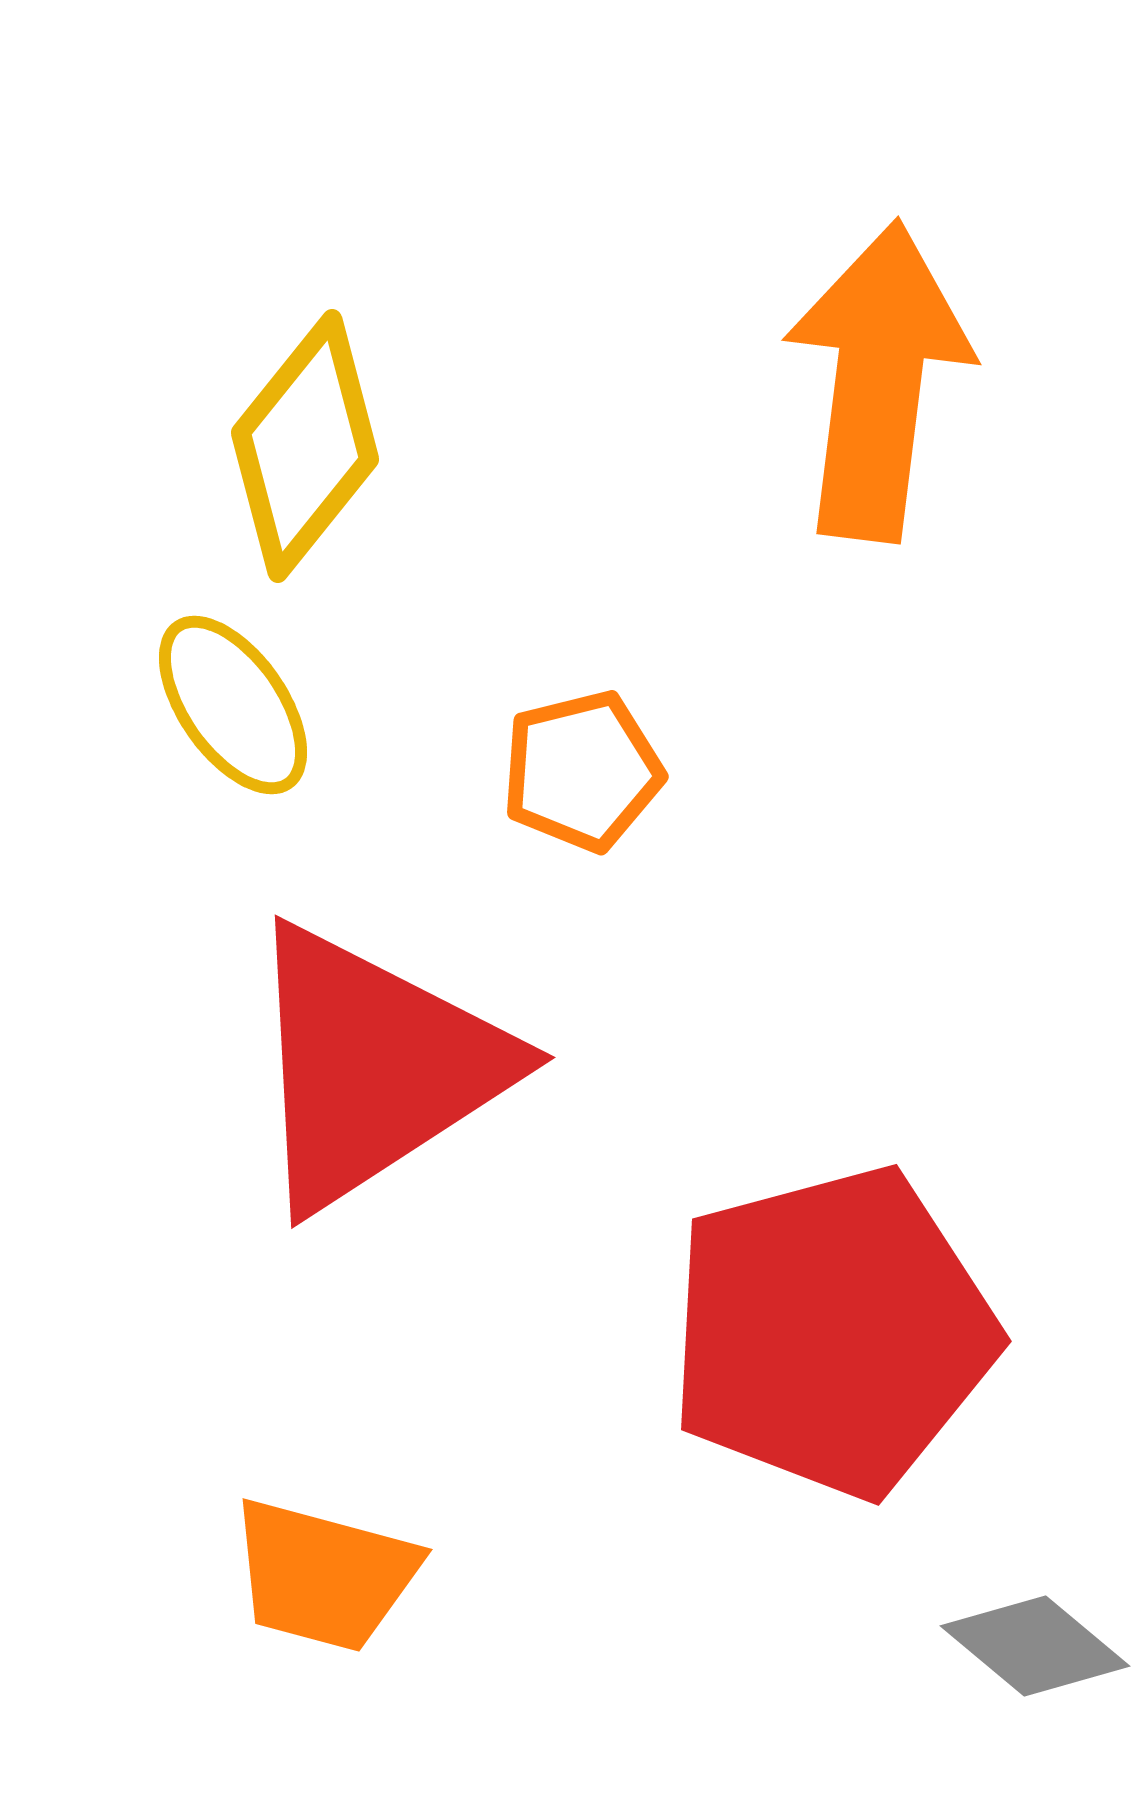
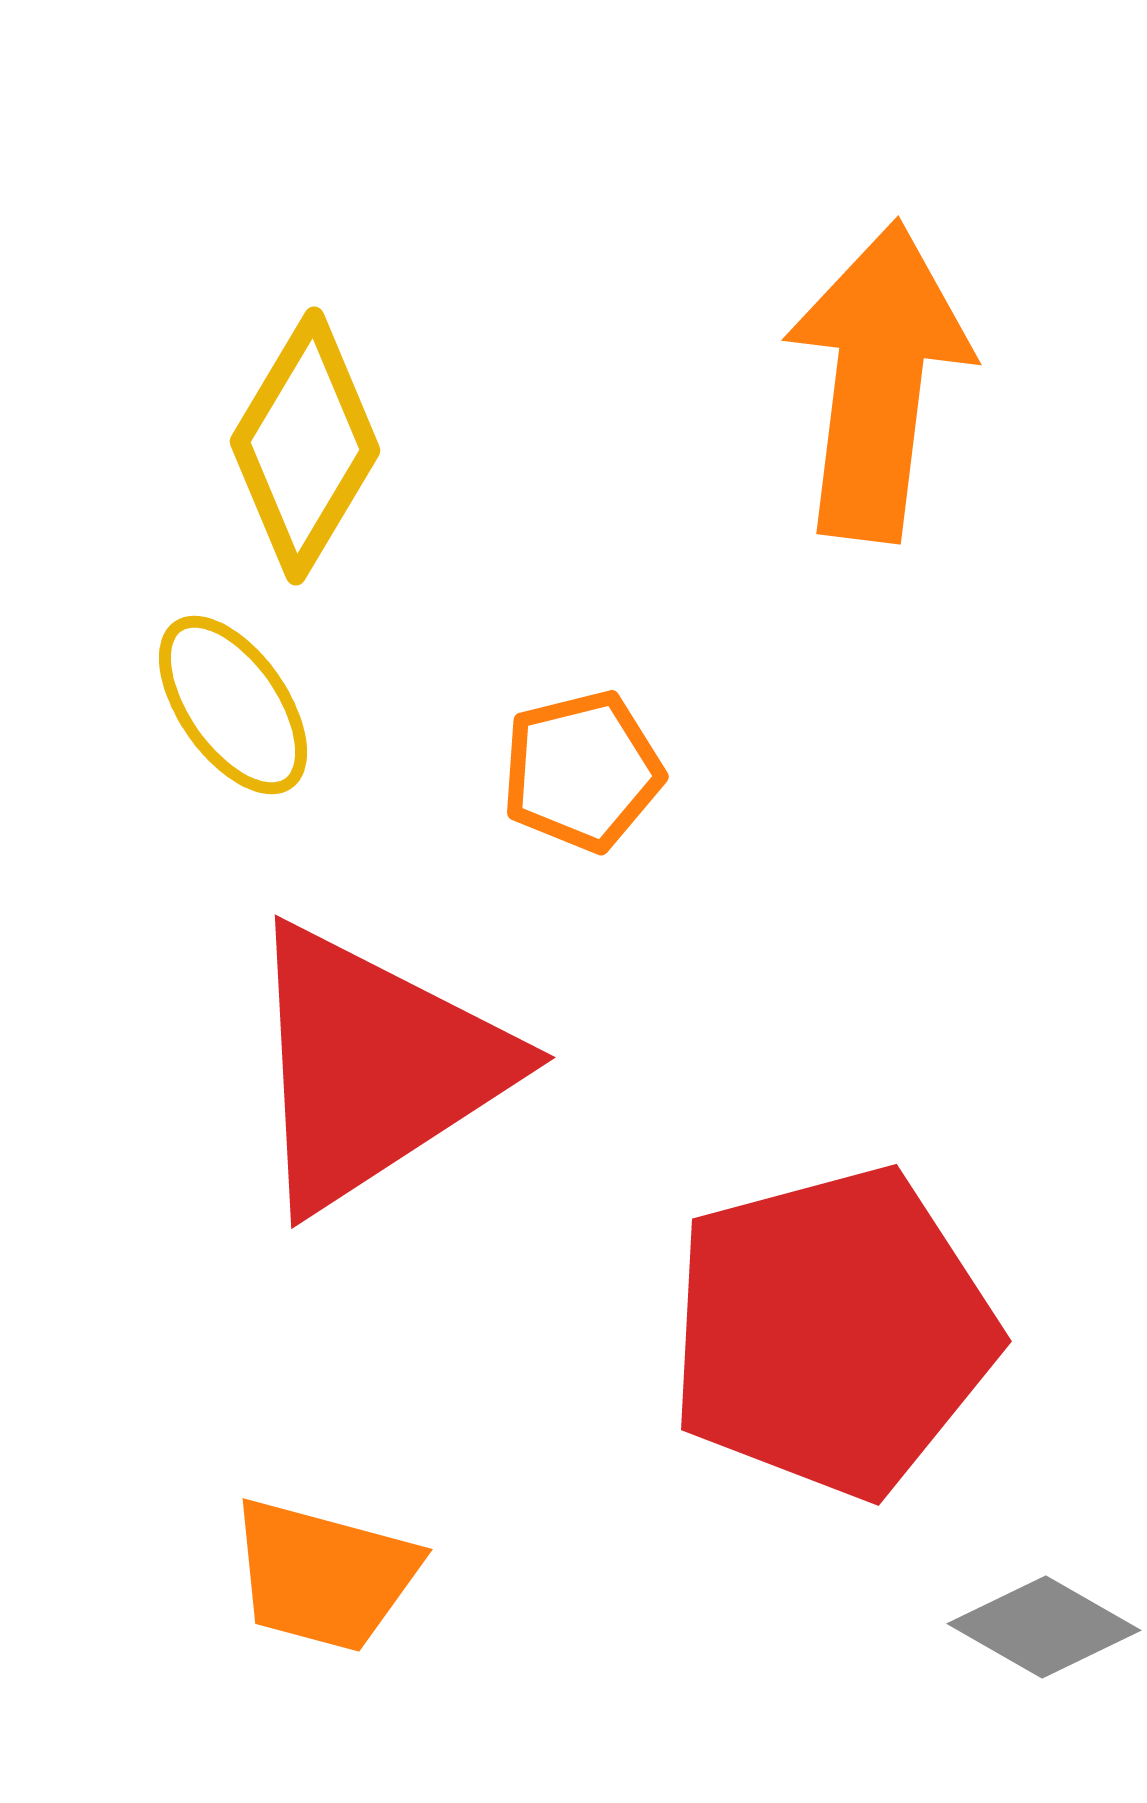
yellow diamond: rotated 8 degrees counterclockwise
gray diamond: moved 9 px right, 19 px up; rotated 10 degrees counterclockwise
